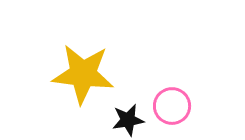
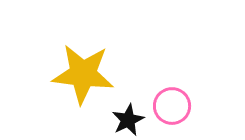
black star: rotated 16 degrees counterclockwise
